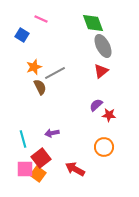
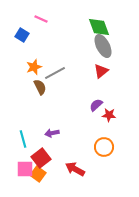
green diamond: moved 6 px right, 4 px down
